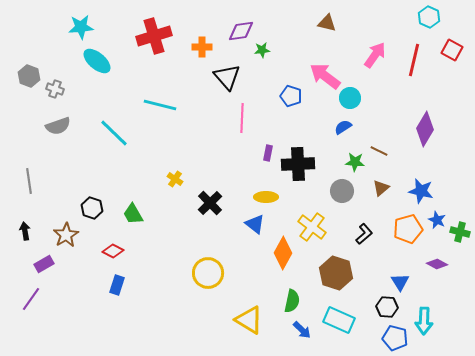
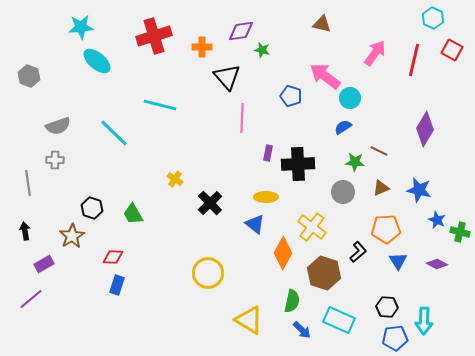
cyan hexagon at (429, 17): moved 4 px right, 1 px down
brown triangle at (327, 23): moved 5 px left, 1 px down
green star at (262, 50): rotated 21 degrees clockwise
pink arrow at (375, 55): moved 2 px up
gray cross at (55, 89): moved 71 px down; rotated 18 degrees counterclockwise
gray line at (29, 181): moved 1 px left, 2 px down
brown triangle at (381, 188): rotated 18 degrees clockwise
gray circle at (342, 191): moved 1 px right, 1 px down
blue star at (421, 191): moved 2 px left, 1 px up
orange pentagon at (408, 229): moved 22 px left; rotated 12 degrees clockwise
black L-shape at (364, 234): moved 6 px left, 18 px down
brown star at (66, 235): moved 6 px right, 1 px down
red diamond at (113, 251): moved 6 px down; rotated 25 degrees counterclockwise
brown hexagon at (336, 273): moved 12 px left
blue triangle at (400, 282): moved 2 px left, 21 px up
purple line at (31, 299): rotated 15 degrees clockwise
blue pentagon at (395, 338): rotated 20 degrees counterclockwise
